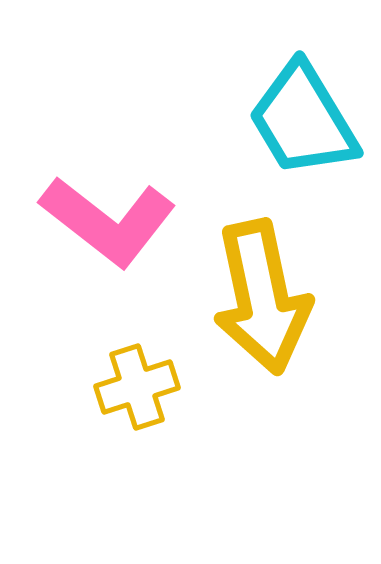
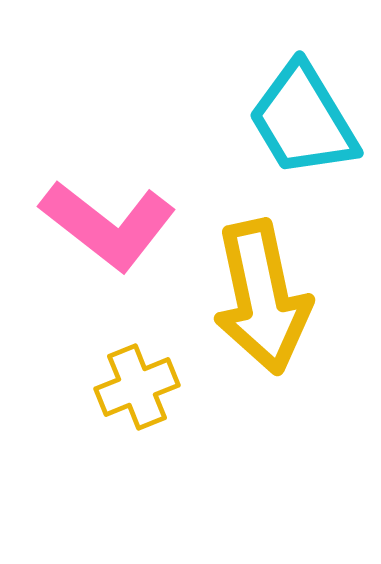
pink L-shape: moved 4 px down
yellow cross: rotated 4 degrees counterclockwise
